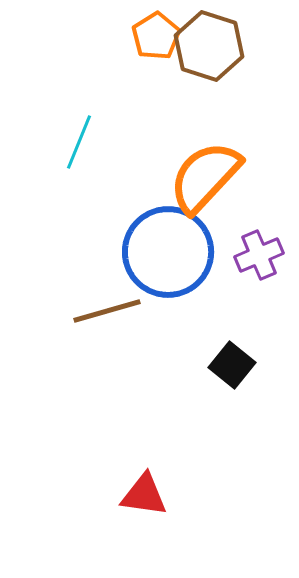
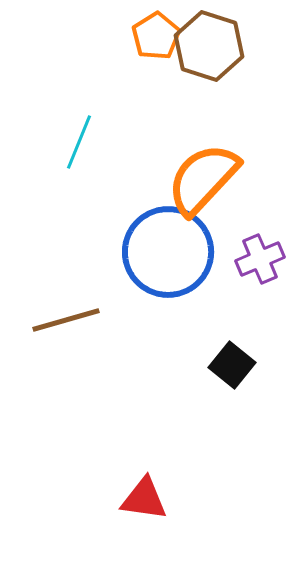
orange semicircle: moved 2 px left, 2 px down
purple cross: moved 1 px right, 4 px down
brown line: moved 41 px left, 9 px down
red triangle: moved 4 px down
